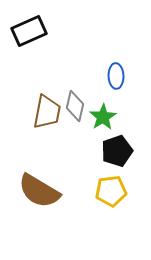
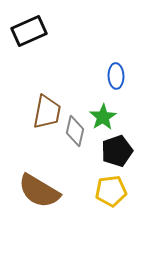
gray diamond: moved 25 px down
